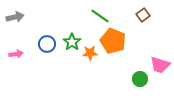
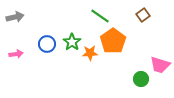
orange pentagon: rotated 15 degrees clockwise
green circle: moved 1 px right
